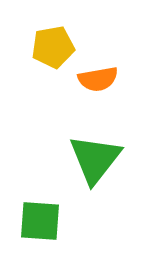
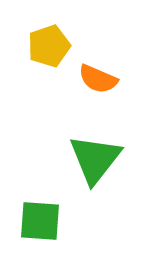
yellow pentagon: moved 4 px left, 1 px up; rotated 9 degrees counterclockwise
orange semicircle: rotated 33 degrees clockwise
